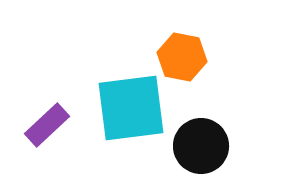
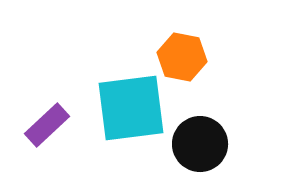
black circle: moved 1 px left, 2 px up
